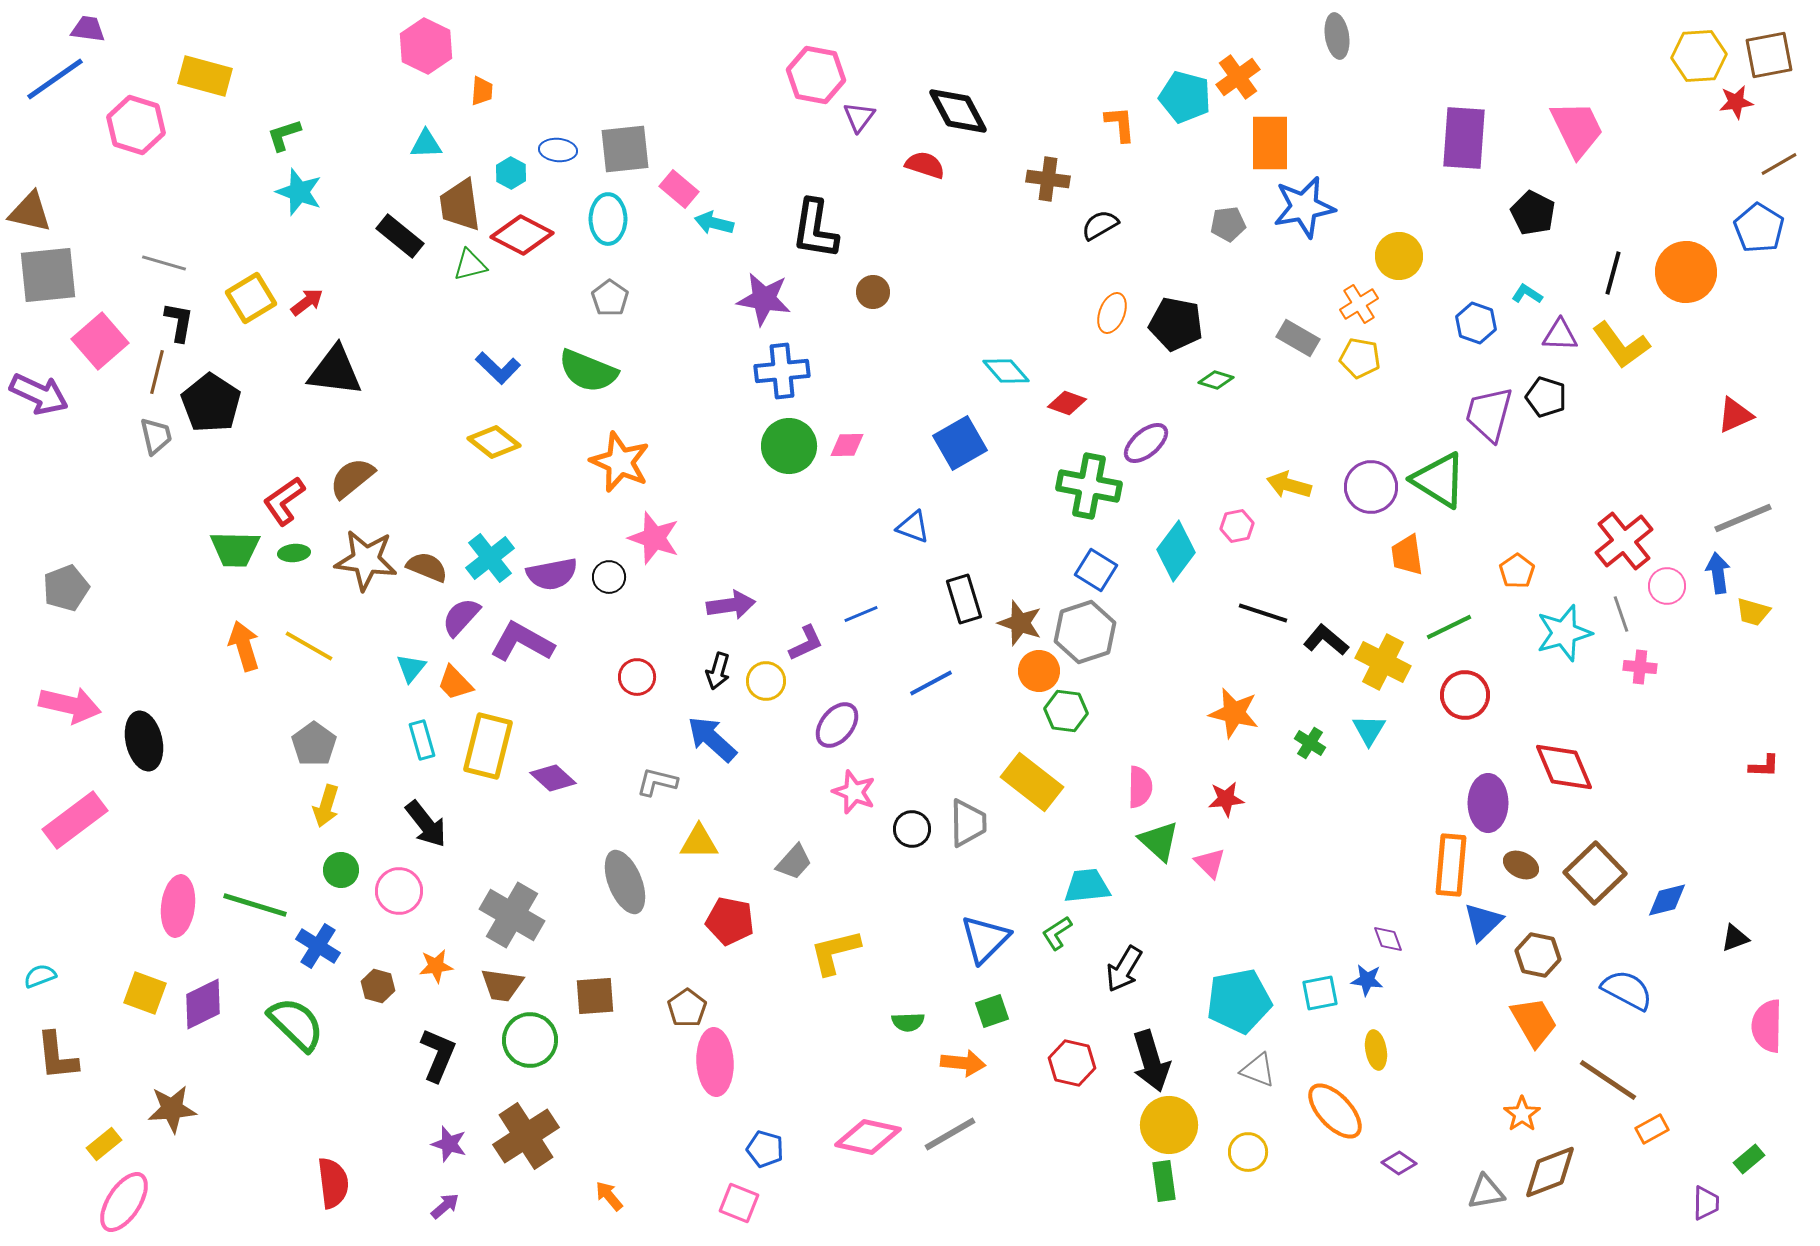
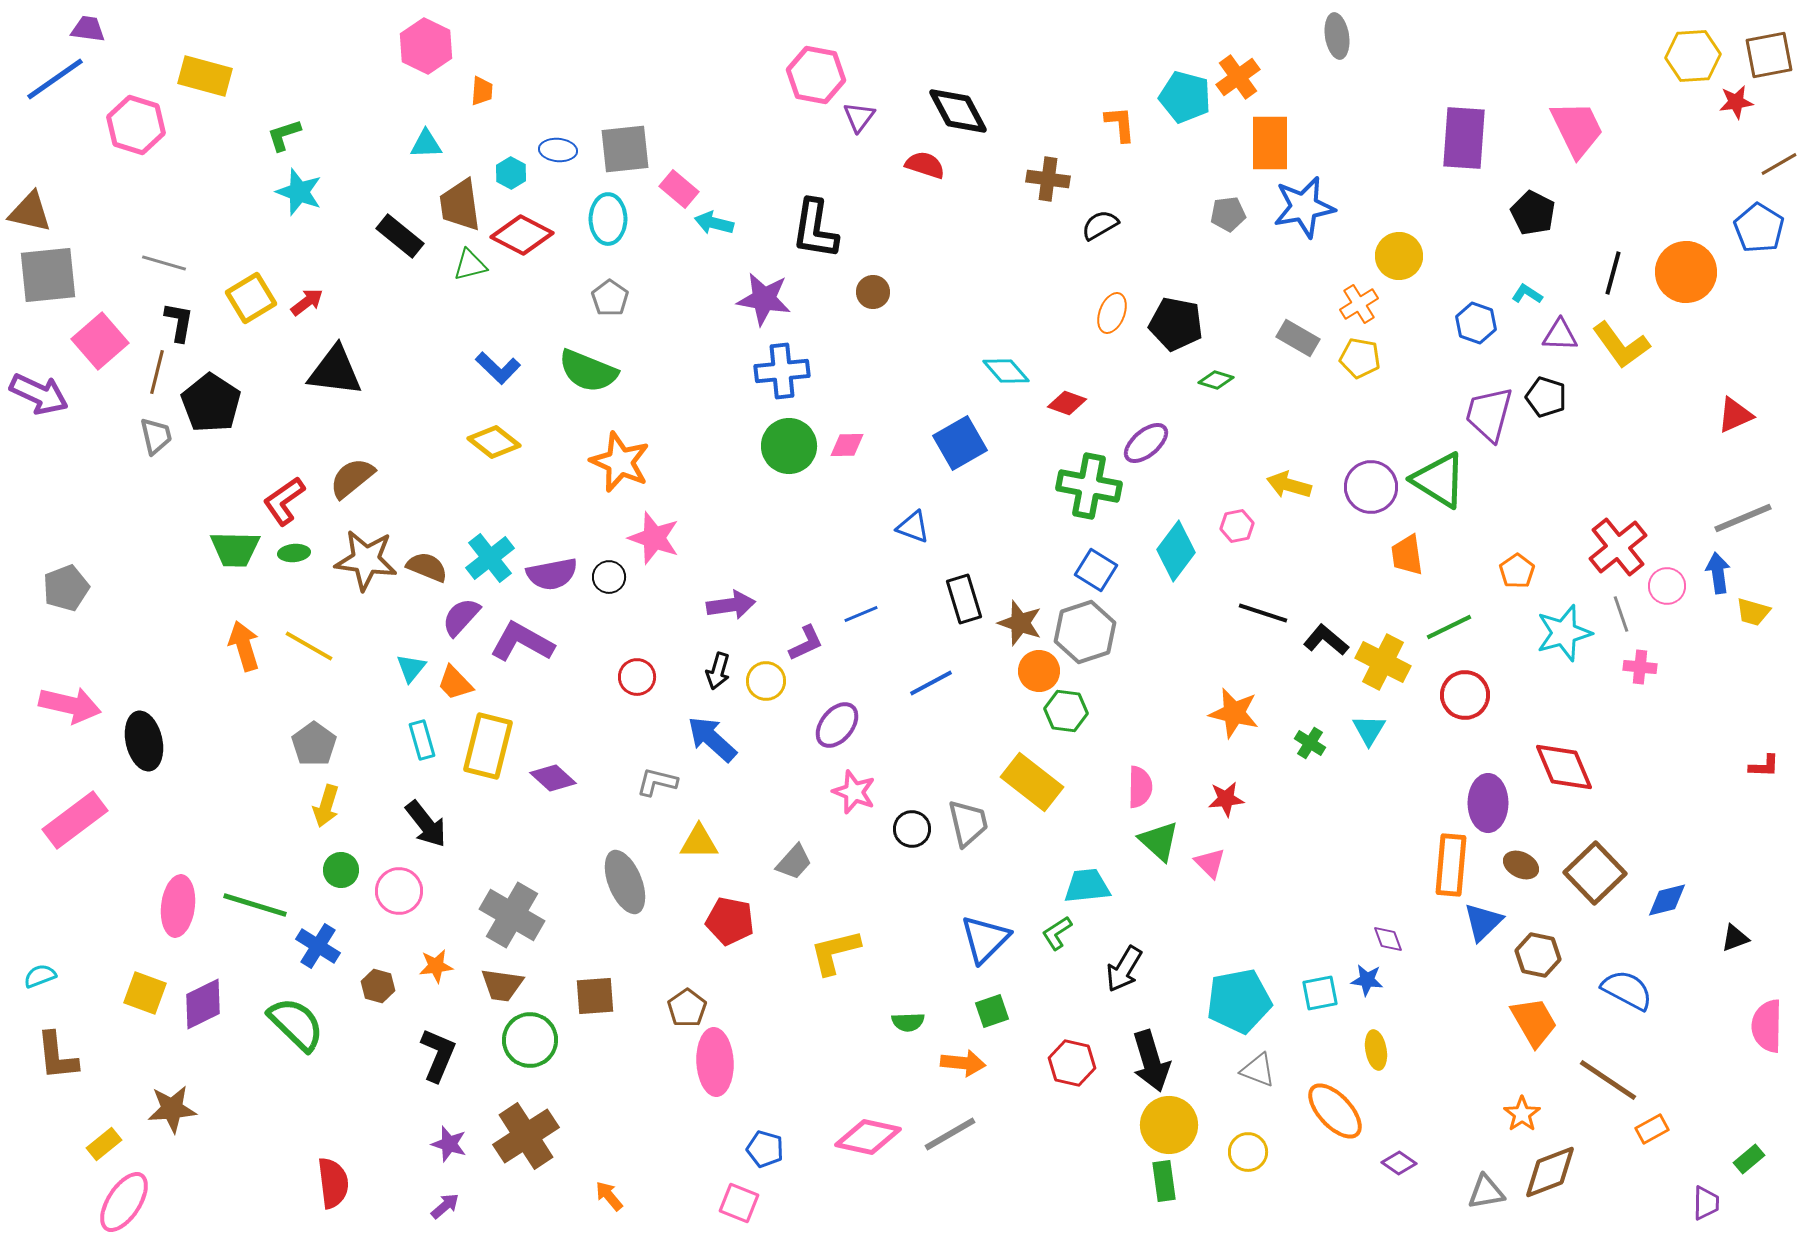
yellow hexagon at (1699, 56): moved 6 px left
gray pentagon at (1228, 224): moved 10 px up
red cross at (1624, 541): moved 6 px left, 6 px down
gray trapezoid at (968, 823): rotated 12 degrees counterclockwise
